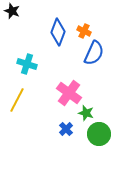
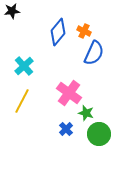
black star: rotated 28 degrees counterclockwise
blue diamond: rotated 20 degrees clockwise
cyan cross: moved 3 px left, 2 px down; rotated 30 degrees clockwise
yellow line: moved 5 px right, 1 px down
